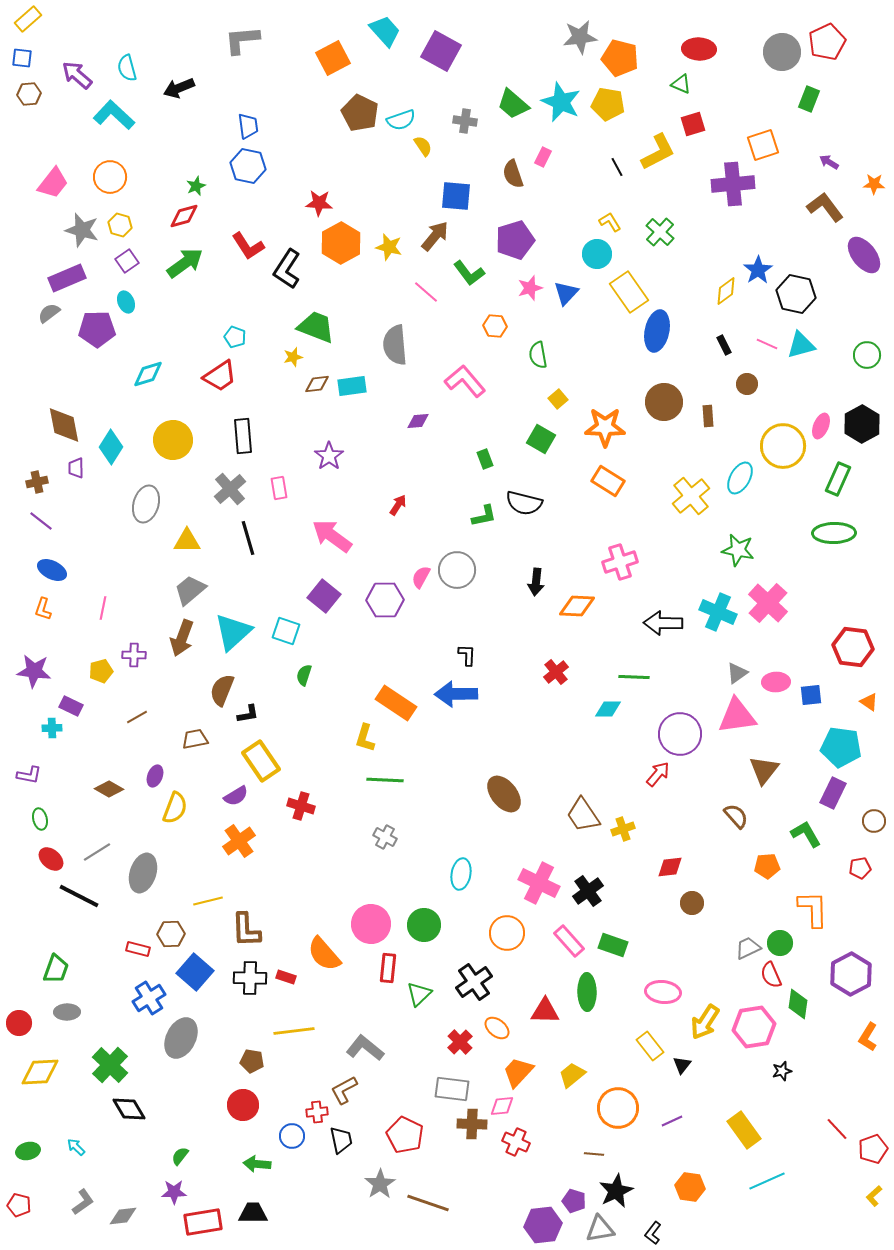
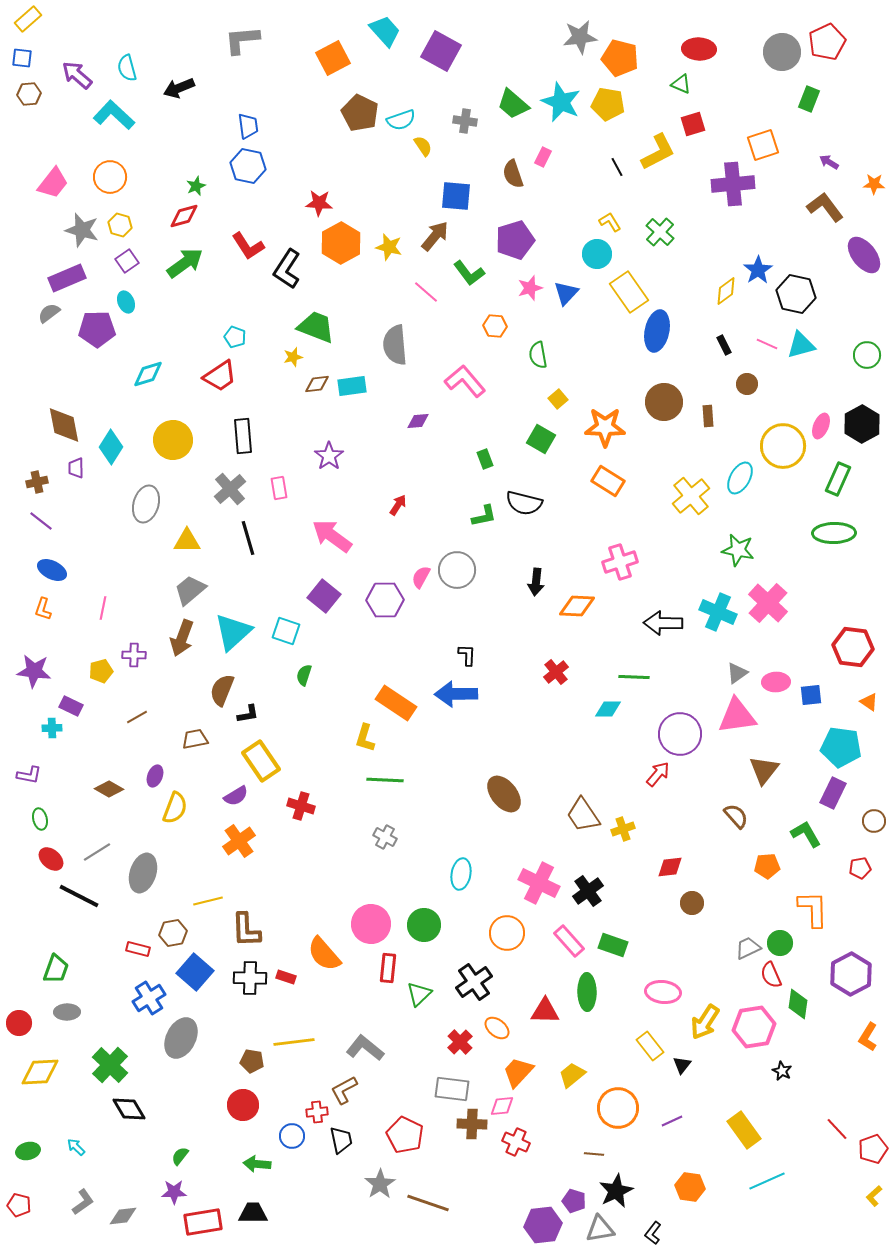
brown hexagon at (171, 934): moved 2 px right, 1 px up; rotated 8 degrees counterclockwise
yellow line at (294, 1031): moved 11 px down
black star at (782, 1071): rotated 30 degrees counterclockwise
